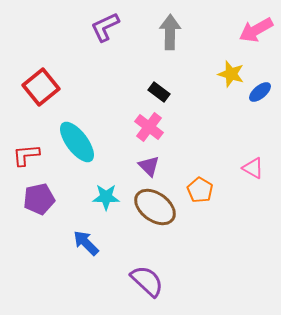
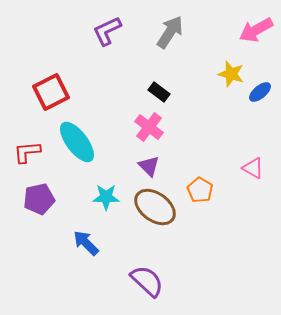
purple L-shape: moved 2 px right, 4 px down
gray arrow: rotated 32 degrees clockwise
red square: moved 10 px right, 5 px down; rotated 12 degrees clockwise
red L-shape: moved 1 px right, 3 px up
